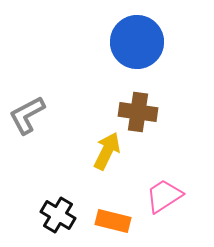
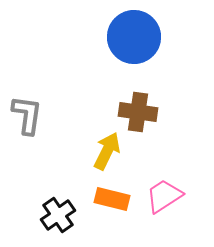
blue circle: moved 3 px left, 5 px up
gray L-shape: rotated 126 degrees clockwise
black cross: rotated 24 degrees clockwise
orange rectangle: moved 1 px left, 22 px up
